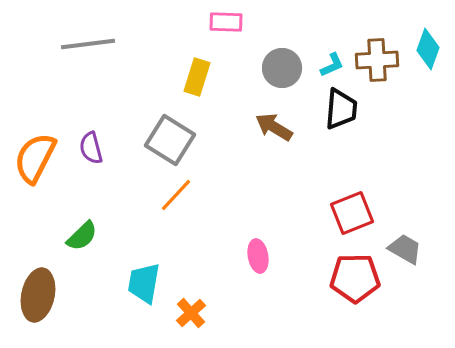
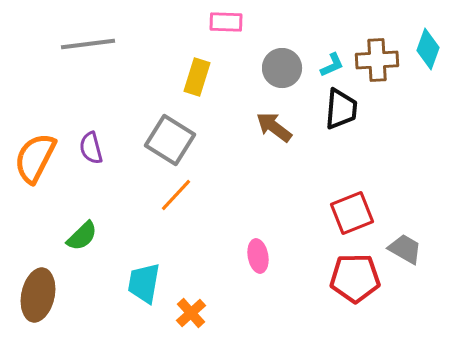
brown arrow: rotated 6 degrees clockwise
